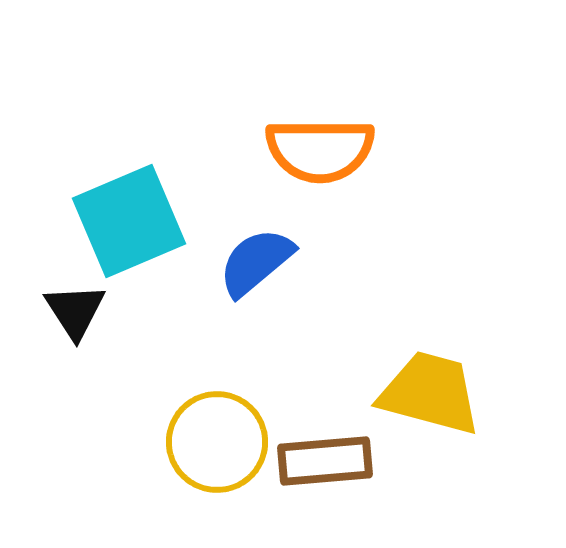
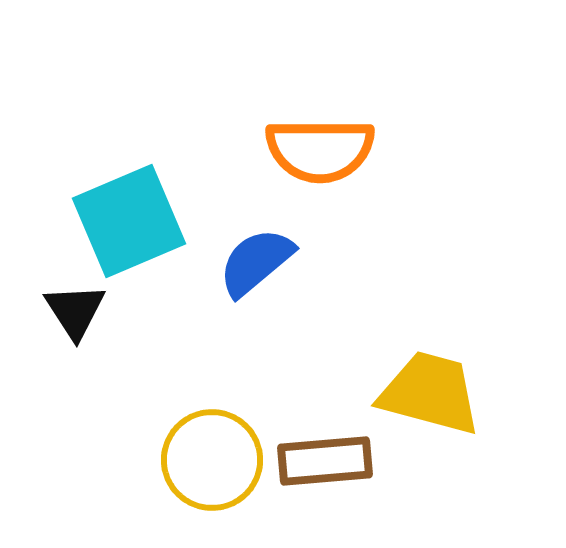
yellow circle: moved 5 px left, 18 px down
